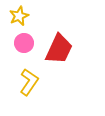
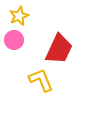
pink circle: moved 10 px left, 3 px up
yellow L-shape: moved 12 px right, 2 px up; rotated 56 degrees counterclockwise
